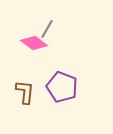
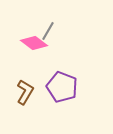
gray line: moved 1 px right, 2 px down
brown L-shape: rotated 25 degrees clockwise
